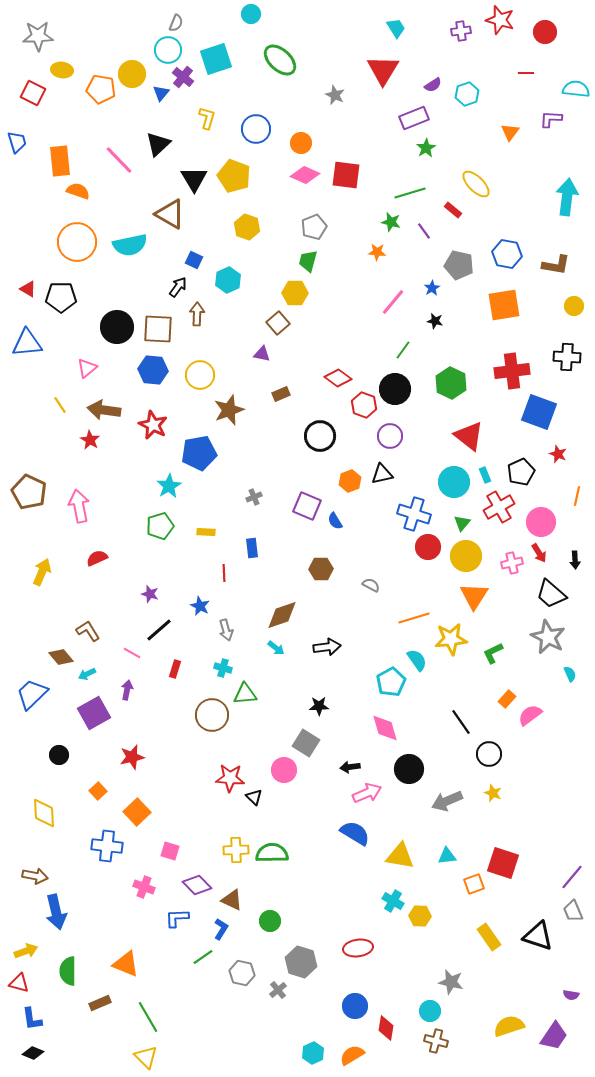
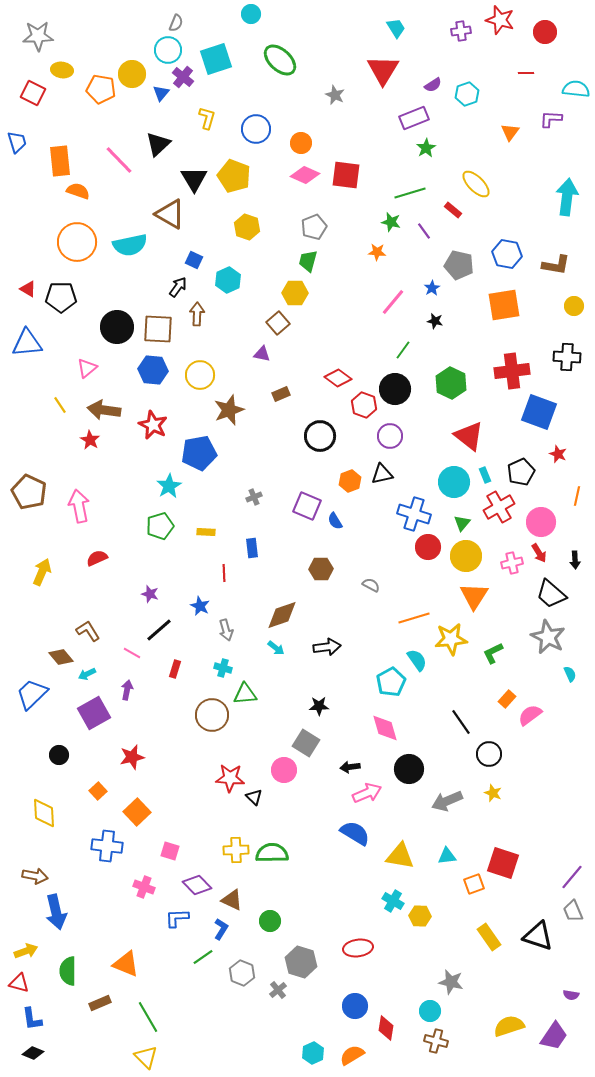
gray hexagon at (242, 973): rotated 10 degrees clockwise
